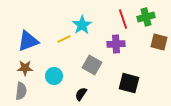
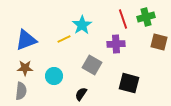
blue triangle: moved 2 px left, 1 px up
